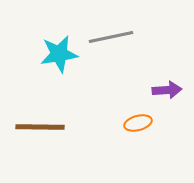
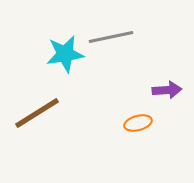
cyan star: moved 6 px right
brown line: moved 3 px left, 14 px up; rotated 33 degrees counterclockwise
